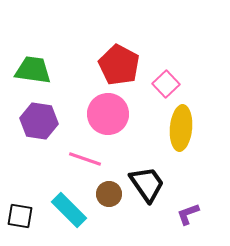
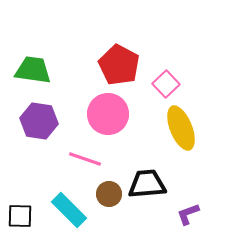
yellow ellipse: rotated 27 degrees counterclockwise
black trapezoid: rotated 60 degrees counterclockwise
black square: rotated 8 degrees counterclockwise
